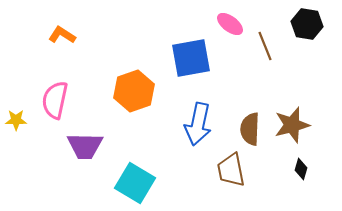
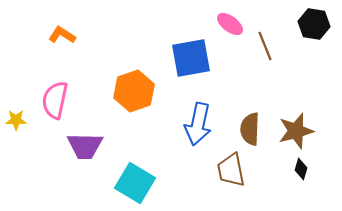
black hexagon: moved 7 px right
brown star: moved 4 px right, 6 px down
